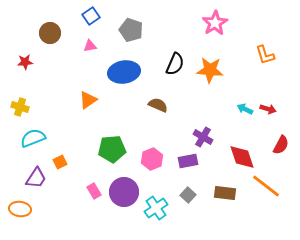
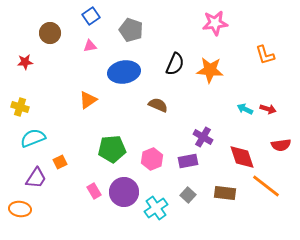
pink star: rotated 25 degrees clockwise
red semicircle: rotated 54 degrees clockwise
